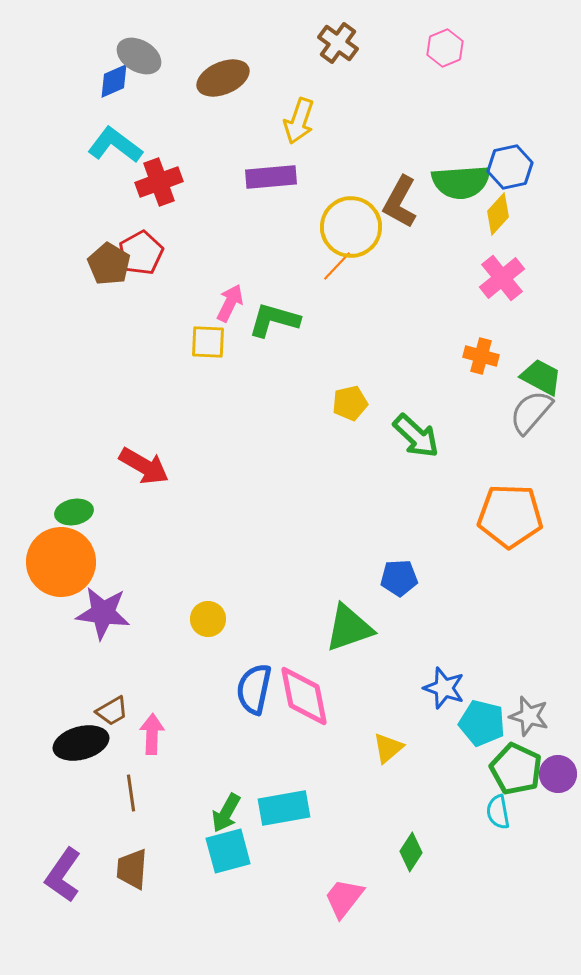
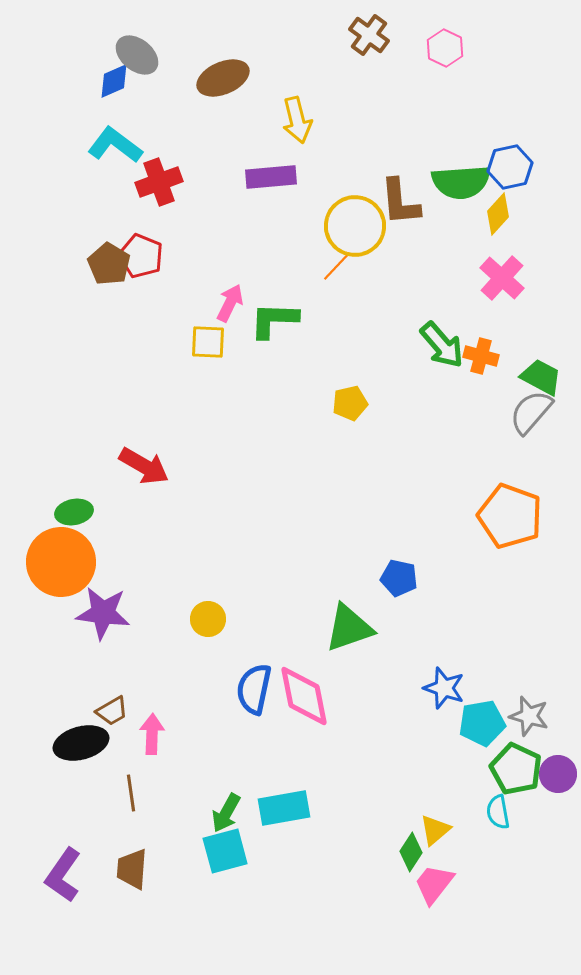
brown cross at (338, 43): moved 31 px right, 8 px up
pink hexagon at (445, 48): rotated 12 degrees counterclockwise
gray ellipse at (139, 56): moved 2 px left, 1 px up; rotated 9 degrees clockwise
yellow arrow at (299, 121): moved 2 px left, 1 px up; rotated 33 degrees counterclockwise
brown L-shape at (400, 202): rotated 34 degrees counterclockwise
yellow circle at (351, 227): moved 4 px right, 1 px up
red pentagon at (141, 253): moved 3 px down; rotated 21 degrees counterclockwise
pink cross at (502, 278): rotated 9 degrees counterclockwise
green L-shape at (274, 320): rotated 14 degrees counterclockwise
green arrow at (416, 436): moved 26 px right, 91 px up; rotated 6 degrees clockwise
orange pentagon at (510, 516): rotated 18 degrees clockwise
blue pentagon at (399, 578): rotated 15 degrees clockwise
cyan pentagon at (482, 723): rotated 24 degrees counterclockwise
yellow triangle at (388, 748): moved 47 px right, 82 px down
cyan square at (228, 851): moved 3 px left
pink trapezoid at (344, 898): moved 90 px right, 14 px up
